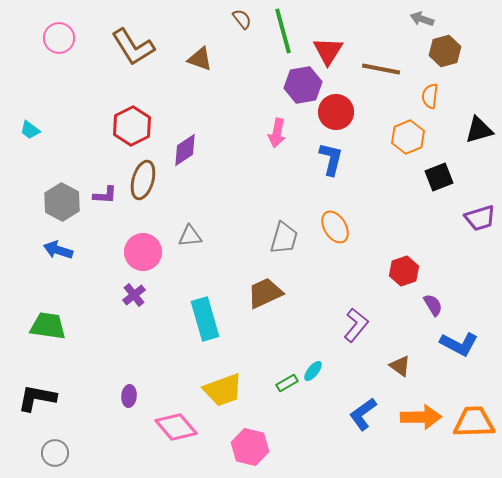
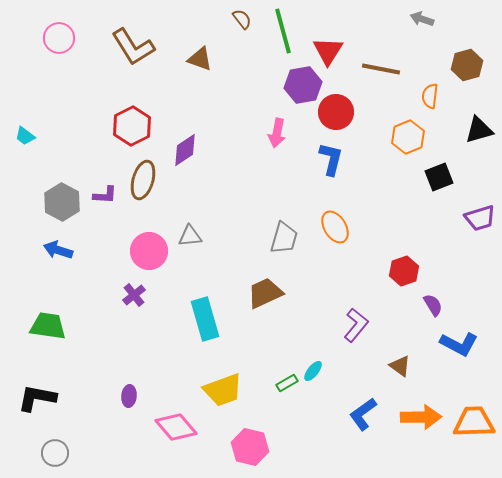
brown hexagon at (445, 51): moved 22 px right, 14 px down
cyan trapezoid at (30, 130): moved 5 px left, 6 px down
pink circle at (143, 252): moved 6 px right, 1 px up
